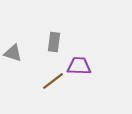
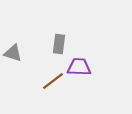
gray rectangle: moved 5 px right, 2 px down
purple trapezoid: moved 1 px down
